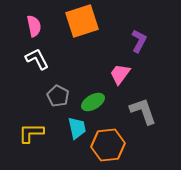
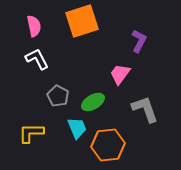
gray L-shape: moved 2 px right, 2 px up
cyan trapezoid: rotated 10 degrees counterclockwise
